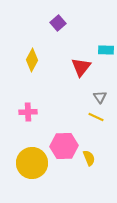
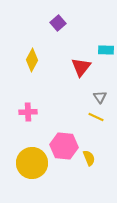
pink hexagon: rotated 8 degrees clockwise
